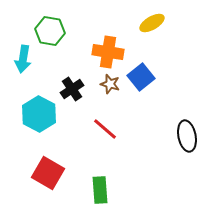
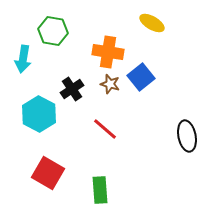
yellow ellipse: rotated 60 degrees clockwise
green hexagon: moved 3 px right
